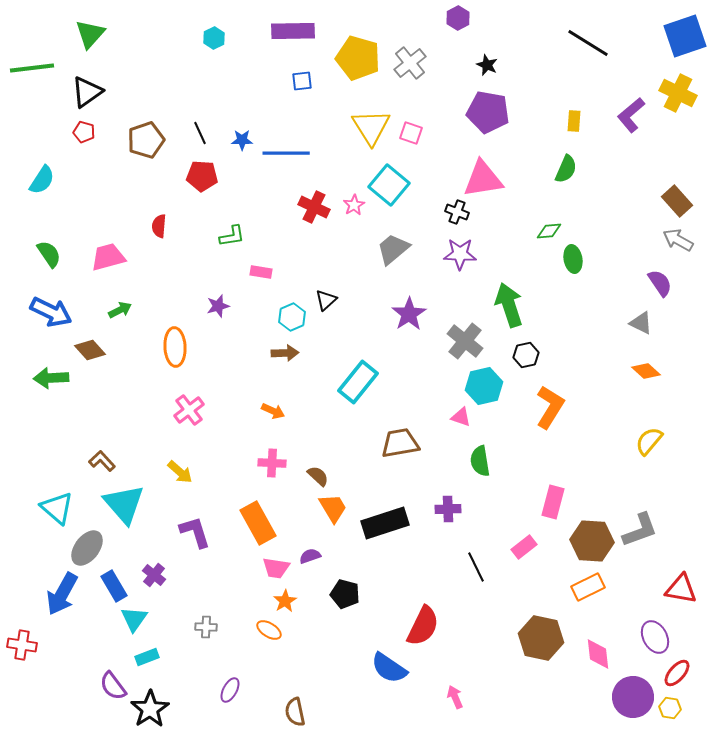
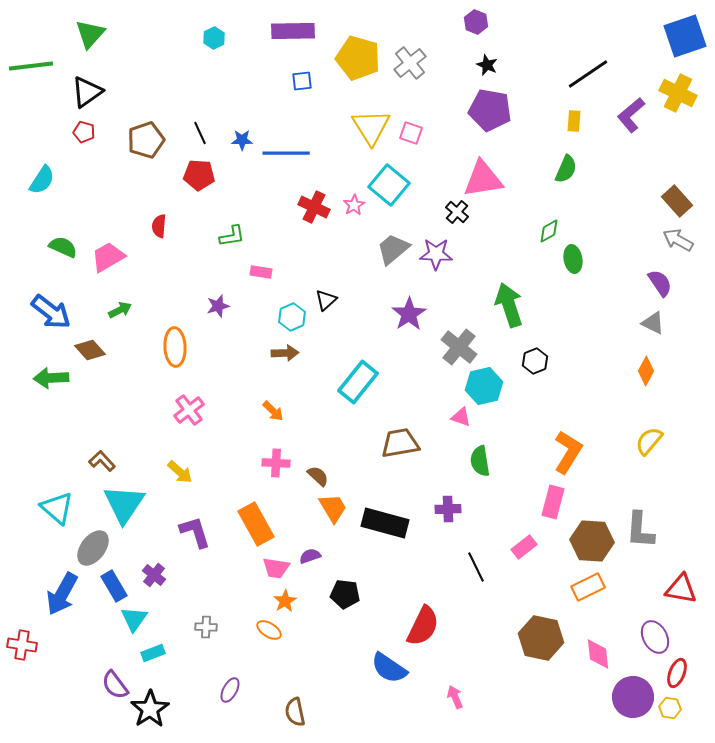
purple hexagon at (458, 18): moved 18 px right, 4 px down; rotated 10 degrees counterclockwise
black line at (588, 43): moved 31 px down; rotated 66 degrees counterclockwise
green line at (32, 68): moved 1 px left, 2 px up
purple pentagon at (488, 112): moved 2 px right, 2 px up
red pentagon at (202, 176): moved 3 px left, 1 px up
black cross at (457, 212): rotated 20 degrees clockwise
green diamond at (549, 231): rotated 25 degrees counterclockwise
green semicircle at (49, 254): moved 14 px right, 7 px up; rotated 32 degrees counterclockwise
purple star at (460, 254): moved 24 px left
pink trapezoid at (108, 257): rotated 15 degrees counterclockwise
blue arrow at (51, 312): rotated 12 degrees clockwise
gray triangle at (641, 323): moved 12 px right
gray cross at (465, 341): moved 6 px left, 6 px down
black hexagon at (526, 355): moved 9 px right, 6 px down; rotated 10 degrees counterclockwise
orange diamond at (646, 371): rotated 76 degrees clockwise
orange L-shape at (550, 407): moved 18 px right, 45 px down
orange arrow at (273, 411): rotated 20 degrees clockwise
pink cross at (272, 463): moved 4 px right
cyan triangle at (124, 504): rotated 15 degrees clockwise
orange rectangle at (258, 523): moved 2 px left, 1 px down
black rectangle at (385, 523): rotated 33 degrees clockwise
gray L-shape at (640, 530): rotated 114 degrees clockwise
gray ellipse at (87, 548): moved 6 px right
black pentagon at (345, 594): rotated 8 degrees counterclockwise
cyan rectangle at (147, 657): moved 6 px right, 4 px up
red ellipse at (677, 673): rotated 20 degrees counterclockwise
purple semicircle at (113, 686): moved 2 px right, 1 px up
